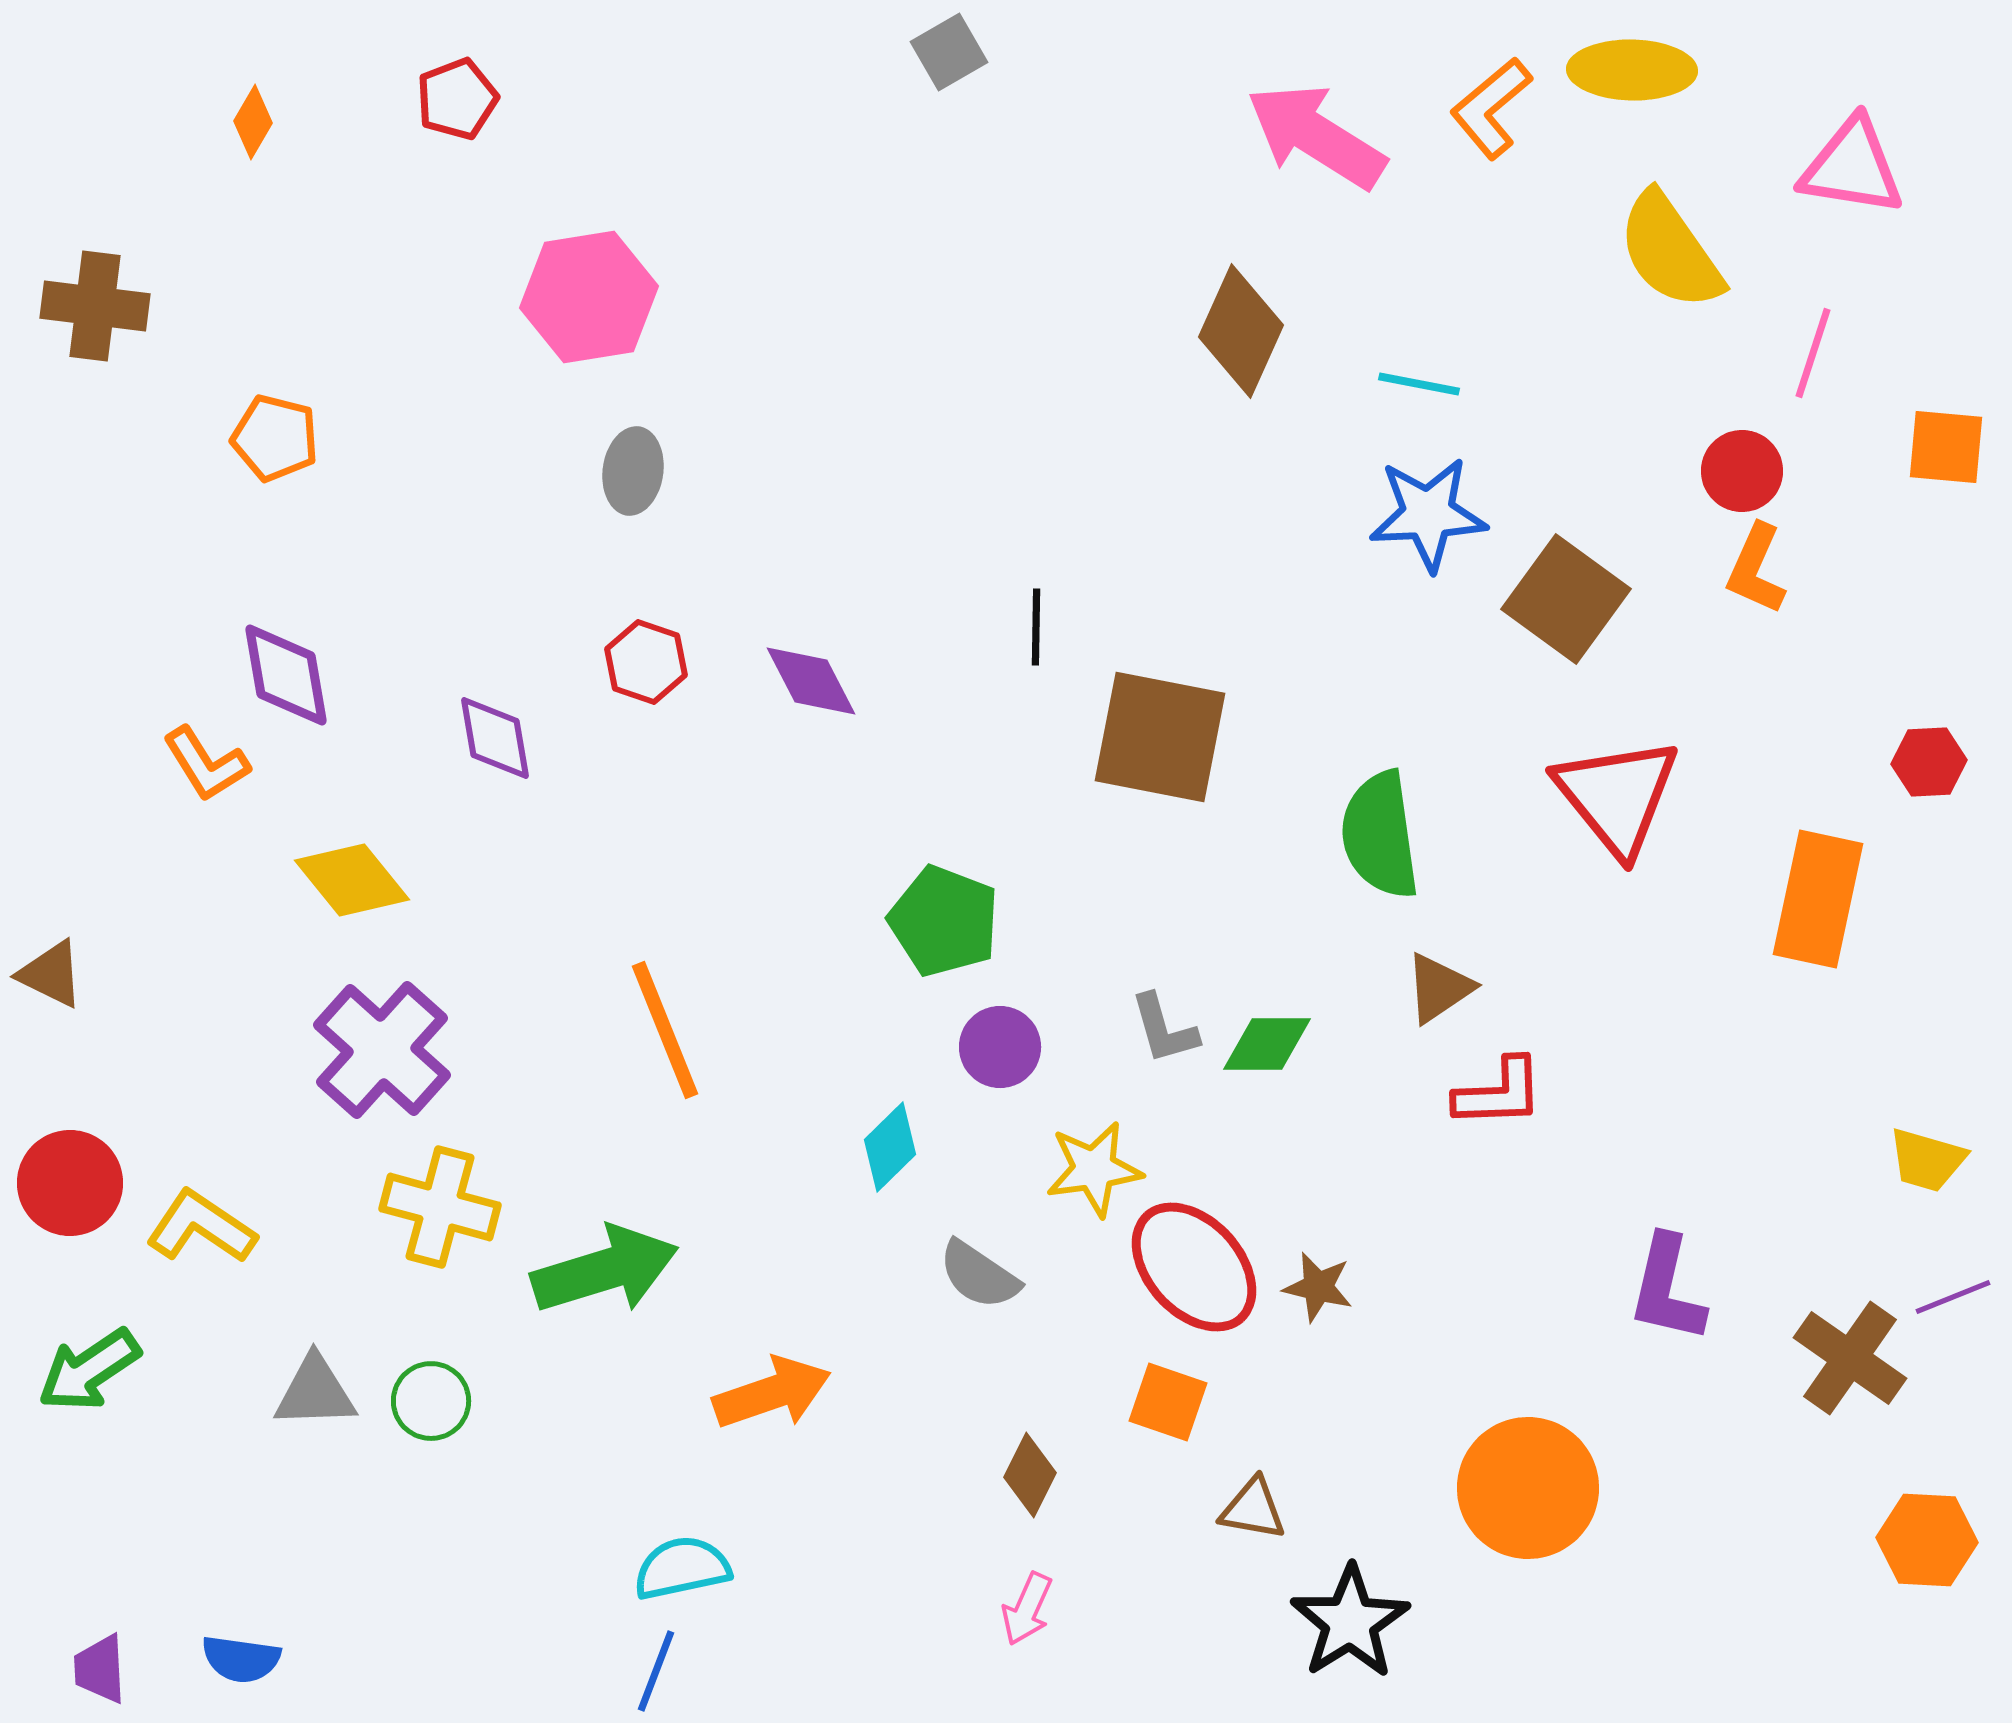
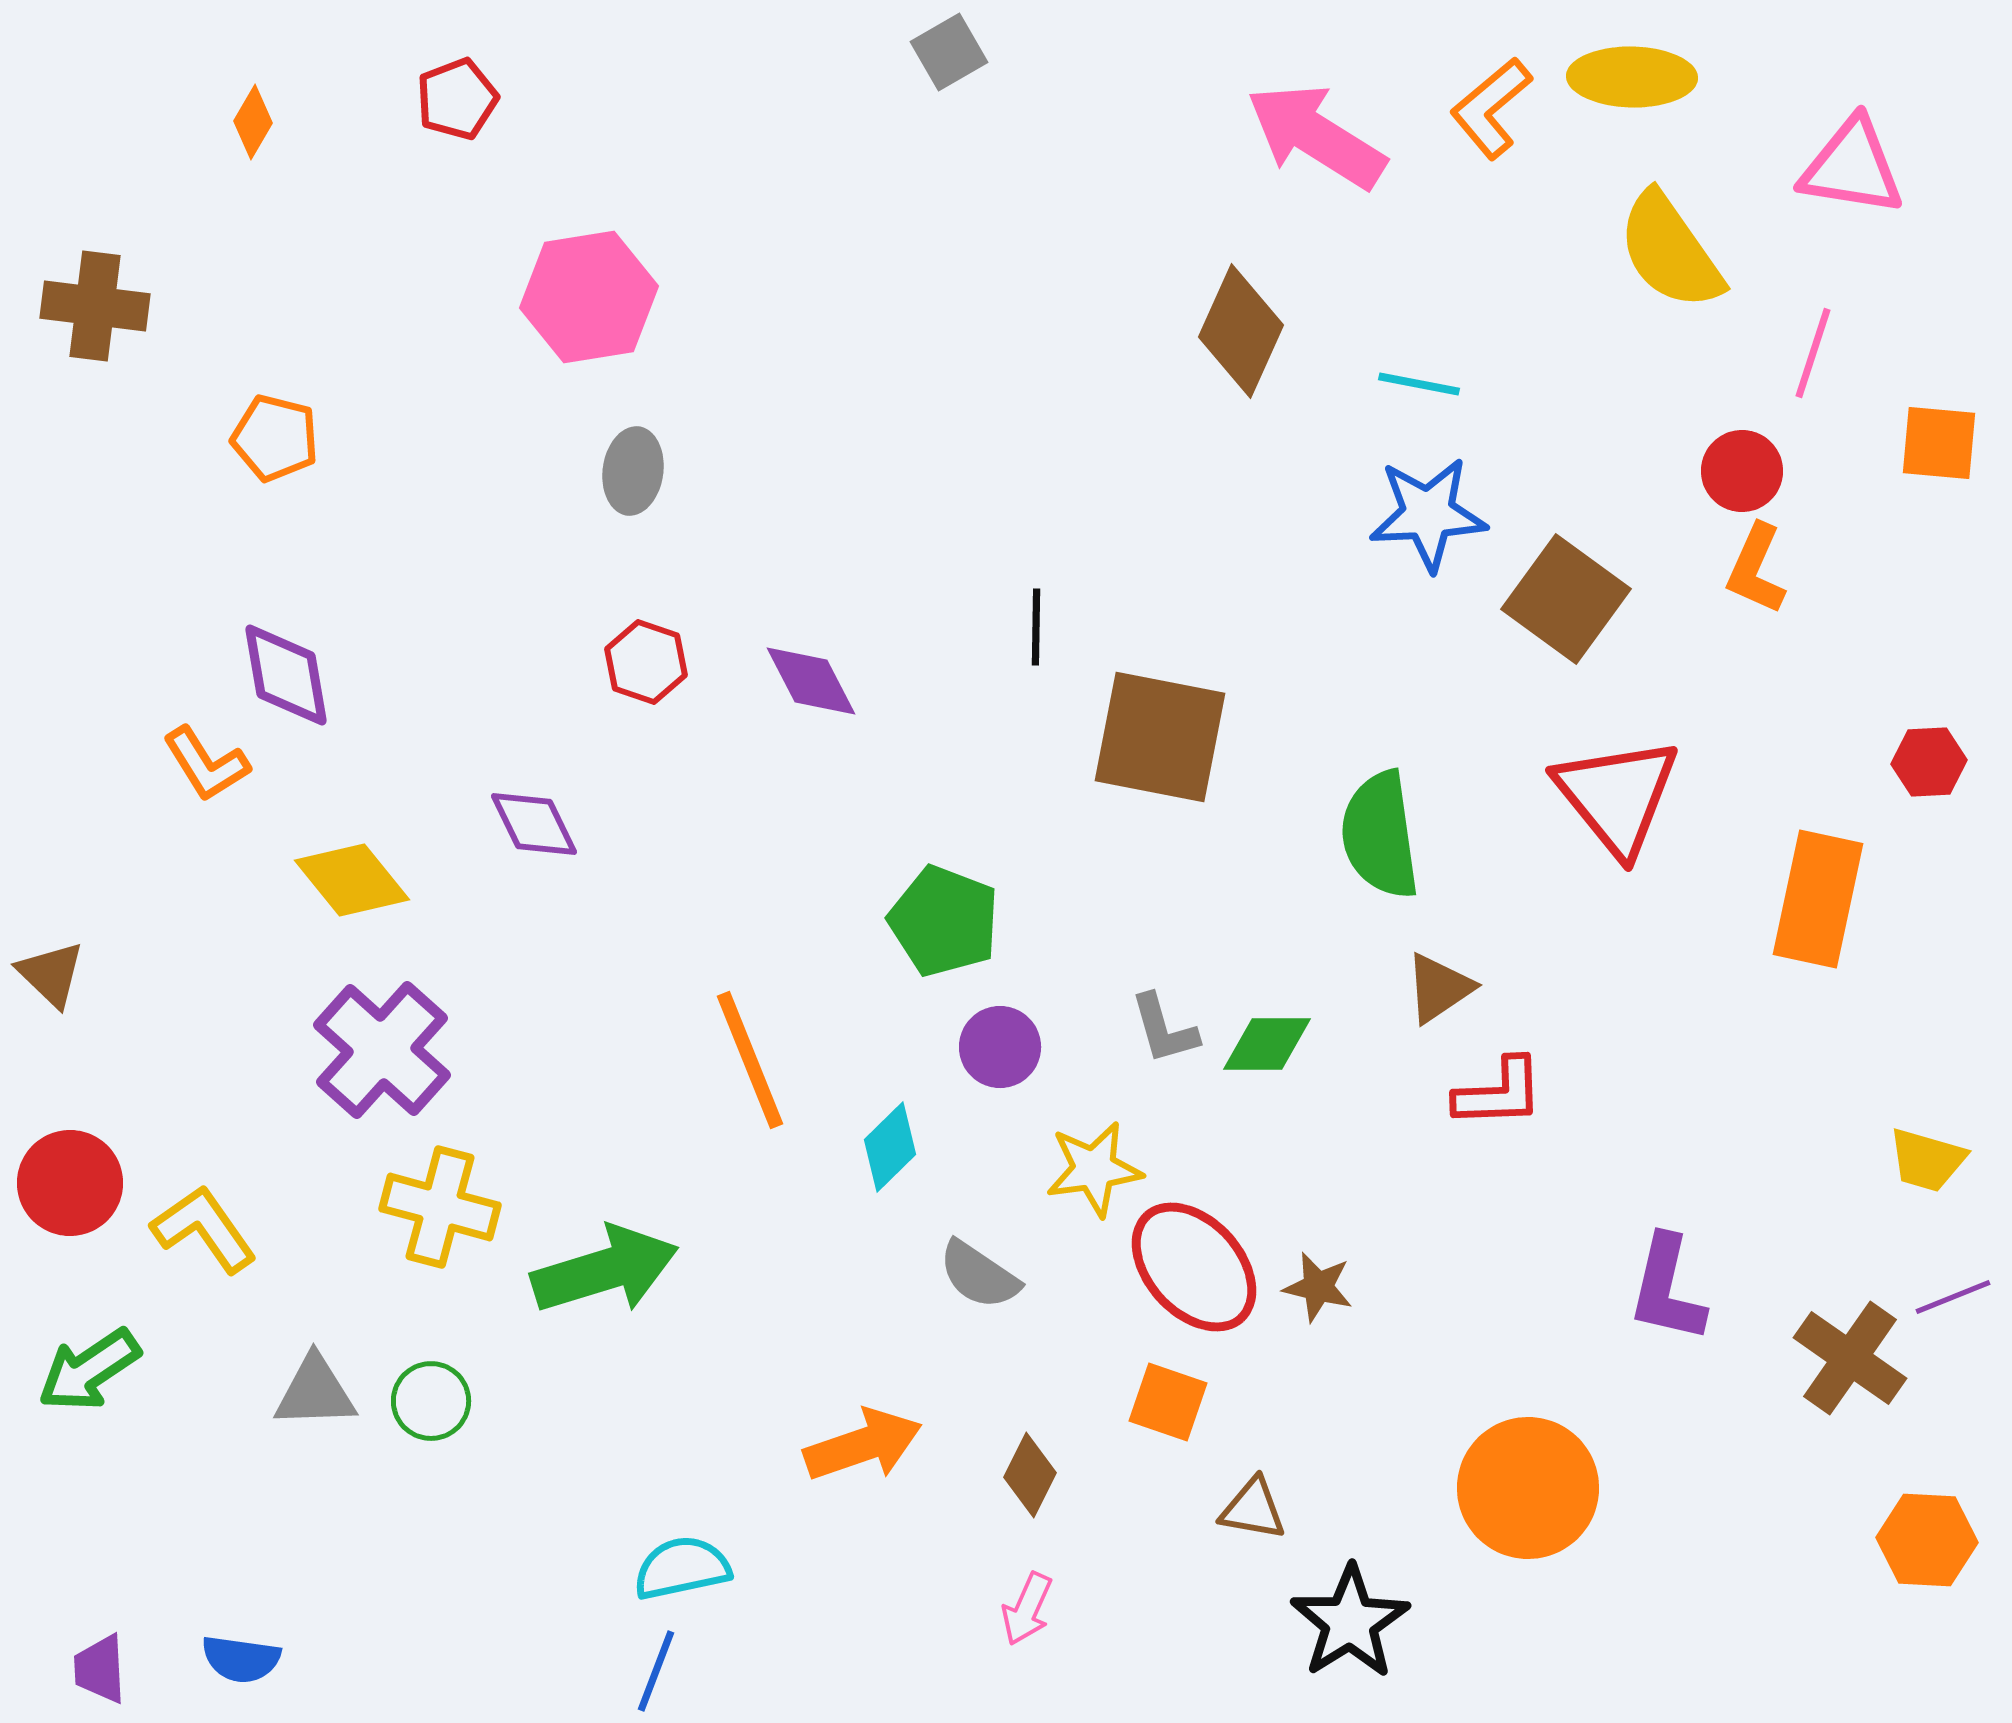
yellow ellipse at (1632, 70): moved 7 px down
orange square at (1946, 447): moved 7 px left, 4 px up
purple diamond at (495, 738): moved 39 px right, 86 px down; rotated 16 degrees counterclockwise
brown triangle at (51, 974): rotated 18 degrees clockwise
orange line at (665, 1030): moved 85 px right, 30 px down
yellow L-shape at (201, 1227): moved 3 px right, 2 px down; rotated 21 degrees clockwise
orange arrow at (772, 1393): moved 91 px right, 52 px down
